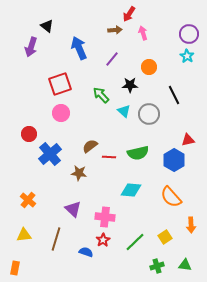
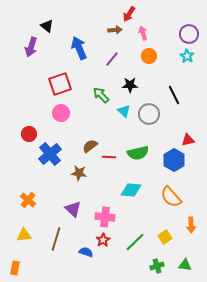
orange circle: moved 11 px up
